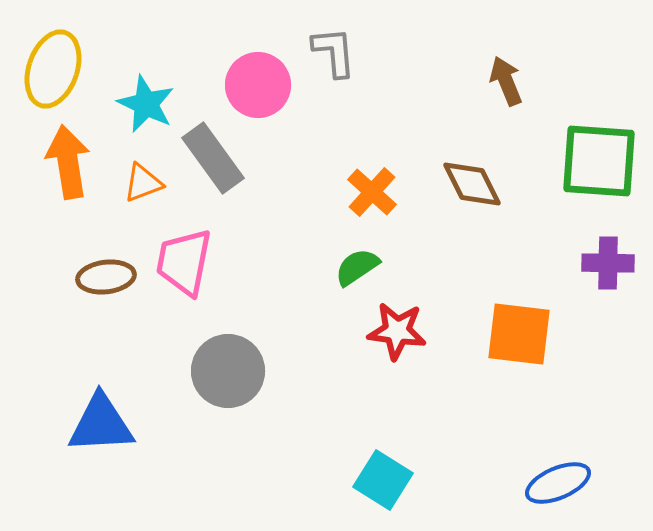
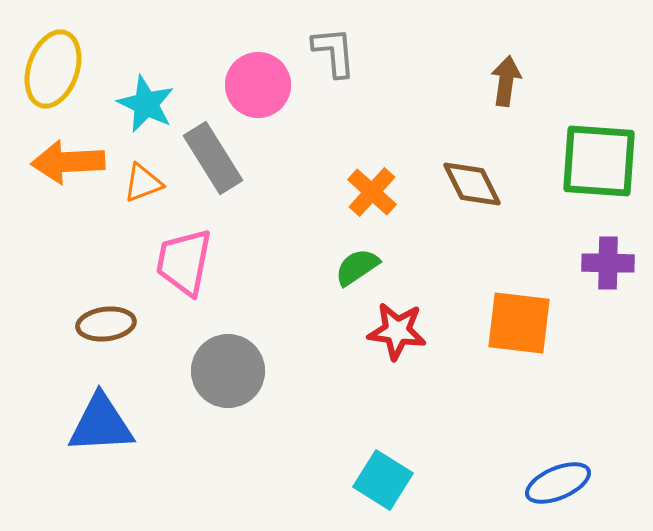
brown arrow: rotated 30 degrees clockwise
gray rectangle: rotated 4 degrees clockwise
orange arrow: rotated 84 degrees counterclockwise
brown ellipse: moved 47 px down
orange square: moved 11 px up
